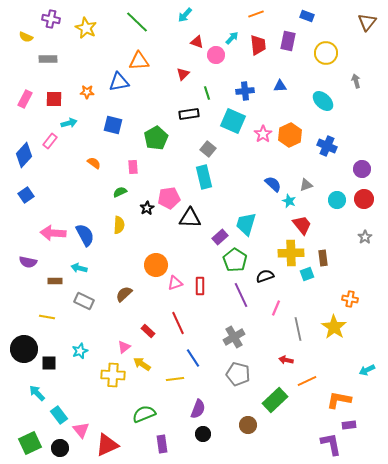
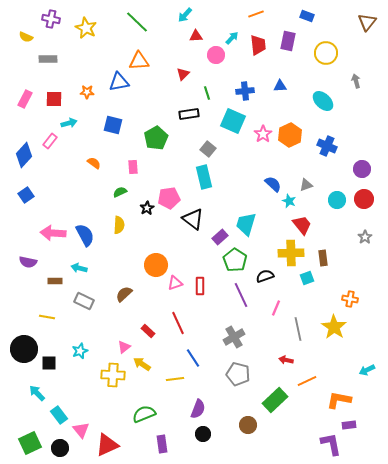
red triangle at (197, 42): moved 1 px left, 6 px up; rotated 24 degrees counterclockwise
black triangle at (190, 218): moved 3 px right, 1 px down; rotated 35 degrees clockwise
cyan square at (307, 274): moved 4 px down
